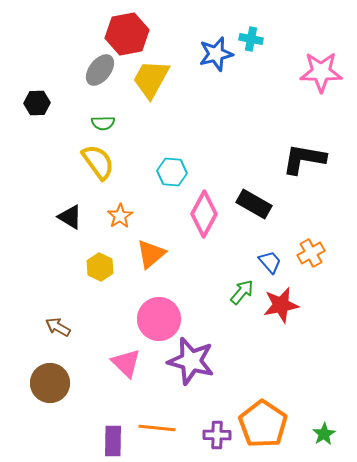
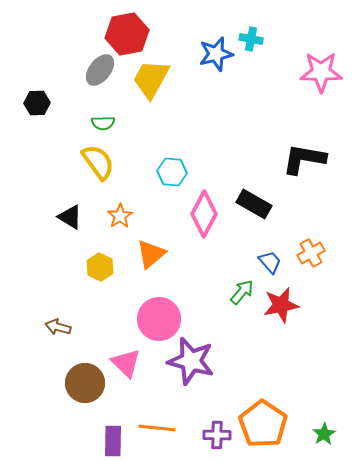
brown arrow: rotated 15 degrees counterclockwise
brown circle: moved 35 px right
